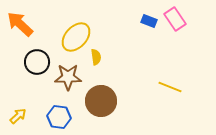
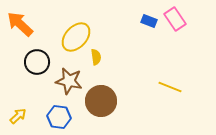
brown star: moved 1 px right, 4 px down; rotated 12 degrees clockwise
